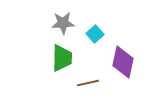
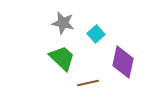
gray star: rotated 15 degrees clockwise
cyan square: moved 1 px right
green trapezoid: rotated 48 degrees counterclockwise
